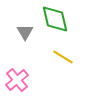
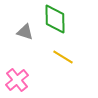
green diamond: rotated 12 degrees clockwise
gray triangle: rotated 42 degrees counterclockwise
